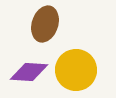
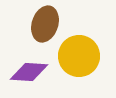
yellow circle: moved 3 px right, 14 px up
